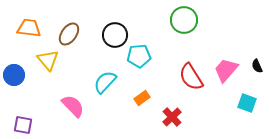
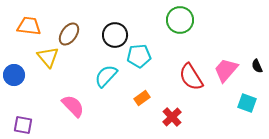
green circle: moved 4 px left
orange trapezoid: moved 2 px up
yellow triangle: moved 3 px up
cyan semicircle: moved 1 px right, 6 px up
